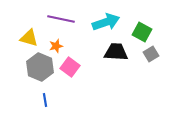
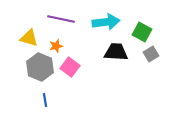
cyan arrow: rotated 12 degrees clockwise
